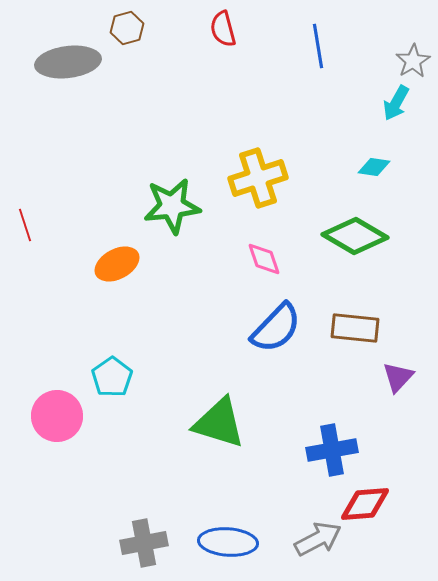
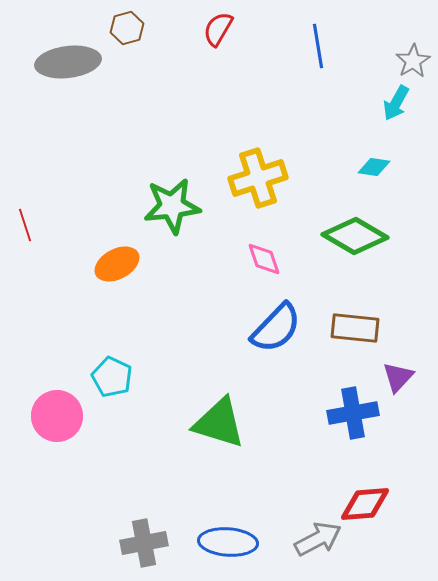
red semicircle: moved 5 px left; rotated 45 degrees clockwise
cyan pentagon: rotated 12 degrees counterclockwise
blue cross: moved 21 px right, 37 px up
